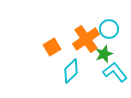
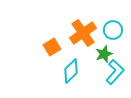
cyan circle: moved 4 px right, 1 px down
orange cross: moved 3 px left, 6 px up
cyan L-shape: rotated 80 degrees clockwise
